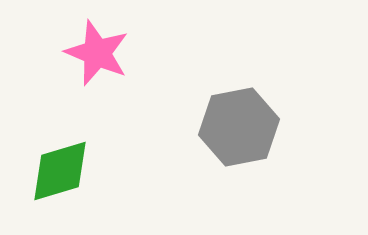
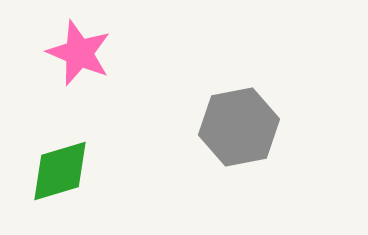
pink star: moved 18 px left
